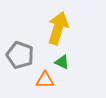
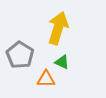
gray pentagon: rotated 12 degrees clockwise
orange triangle: moved 1 px right, 1 px up
